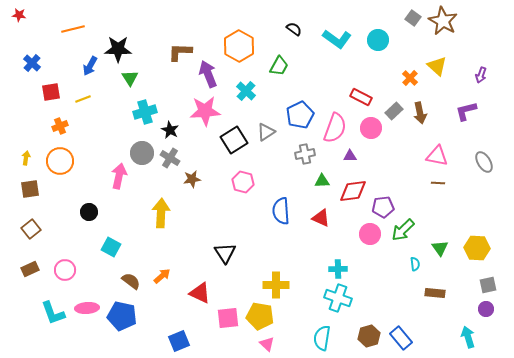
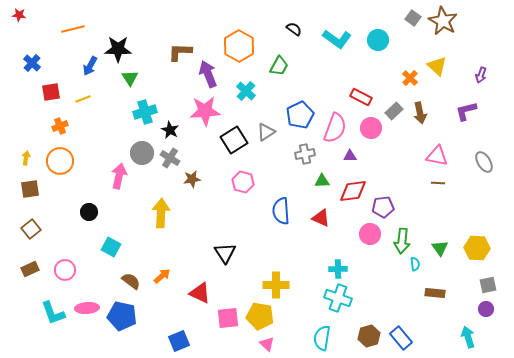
green arrow at (403, 230): moved 1 px left, 11 px down; rotated 40 degrees counterclockwise
